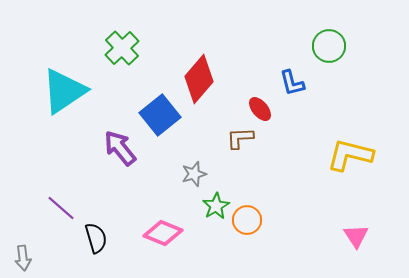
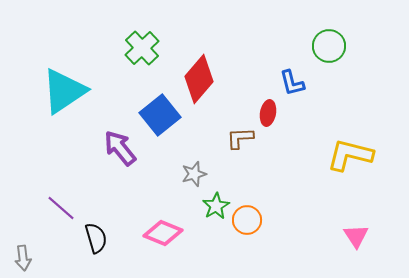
green cross: moved 20 px right
red ellipse: moved 8 px right, 4 px down; rotated 50 degrees clockwise
